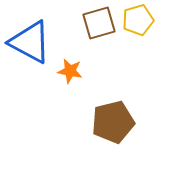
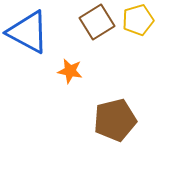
brown square: moved 2 px left, 1 px up; rotated 16 degrees counterclockwise
blue triangle: moved 2 px left, 10 px up
brown pentagon: moved 2 px right, 2 px up
